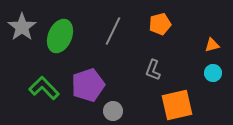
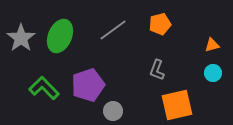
gray star: moved 1 px left, 11 px down
gray line: moved 1 px up; rotated 28 degrees clockwise
gray L-shape: moved 4 px right
